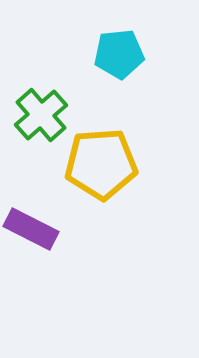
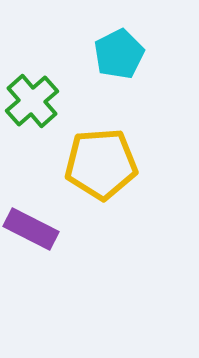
cyan pentagon: rotated 21 degrees counterclockwise
green cross: moved 9 px left, 14 px up
